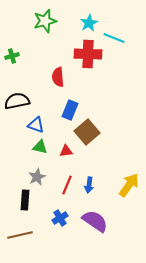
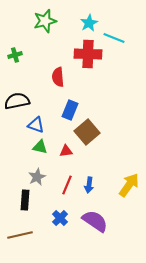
green cross: moved 3 px right, 1 px up
blue cross: rotated 14 degrees counterclockwise
